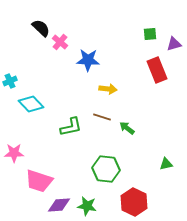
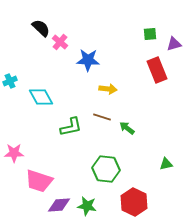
cyan diamond: moved 10 px right, 7 px up; rotated 15 degrees clockwise
